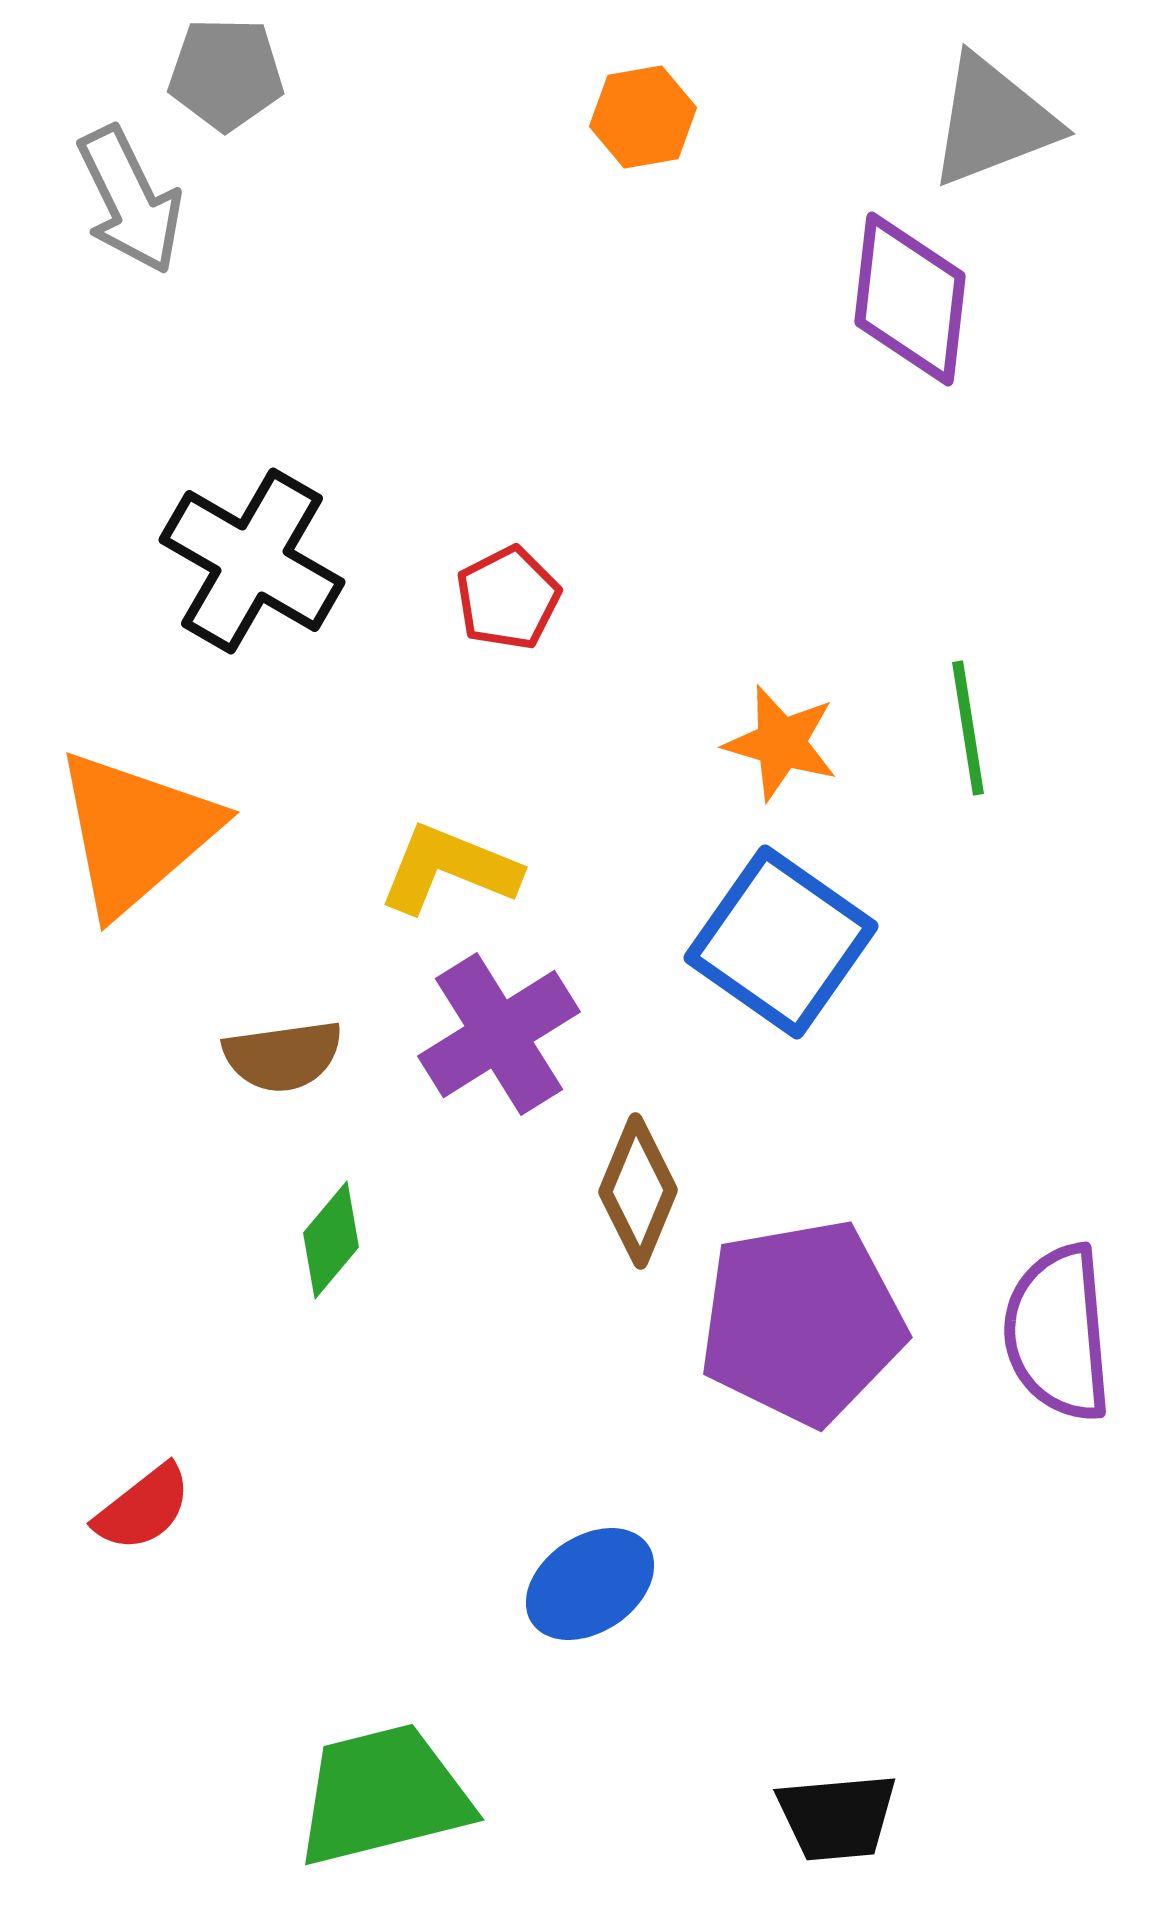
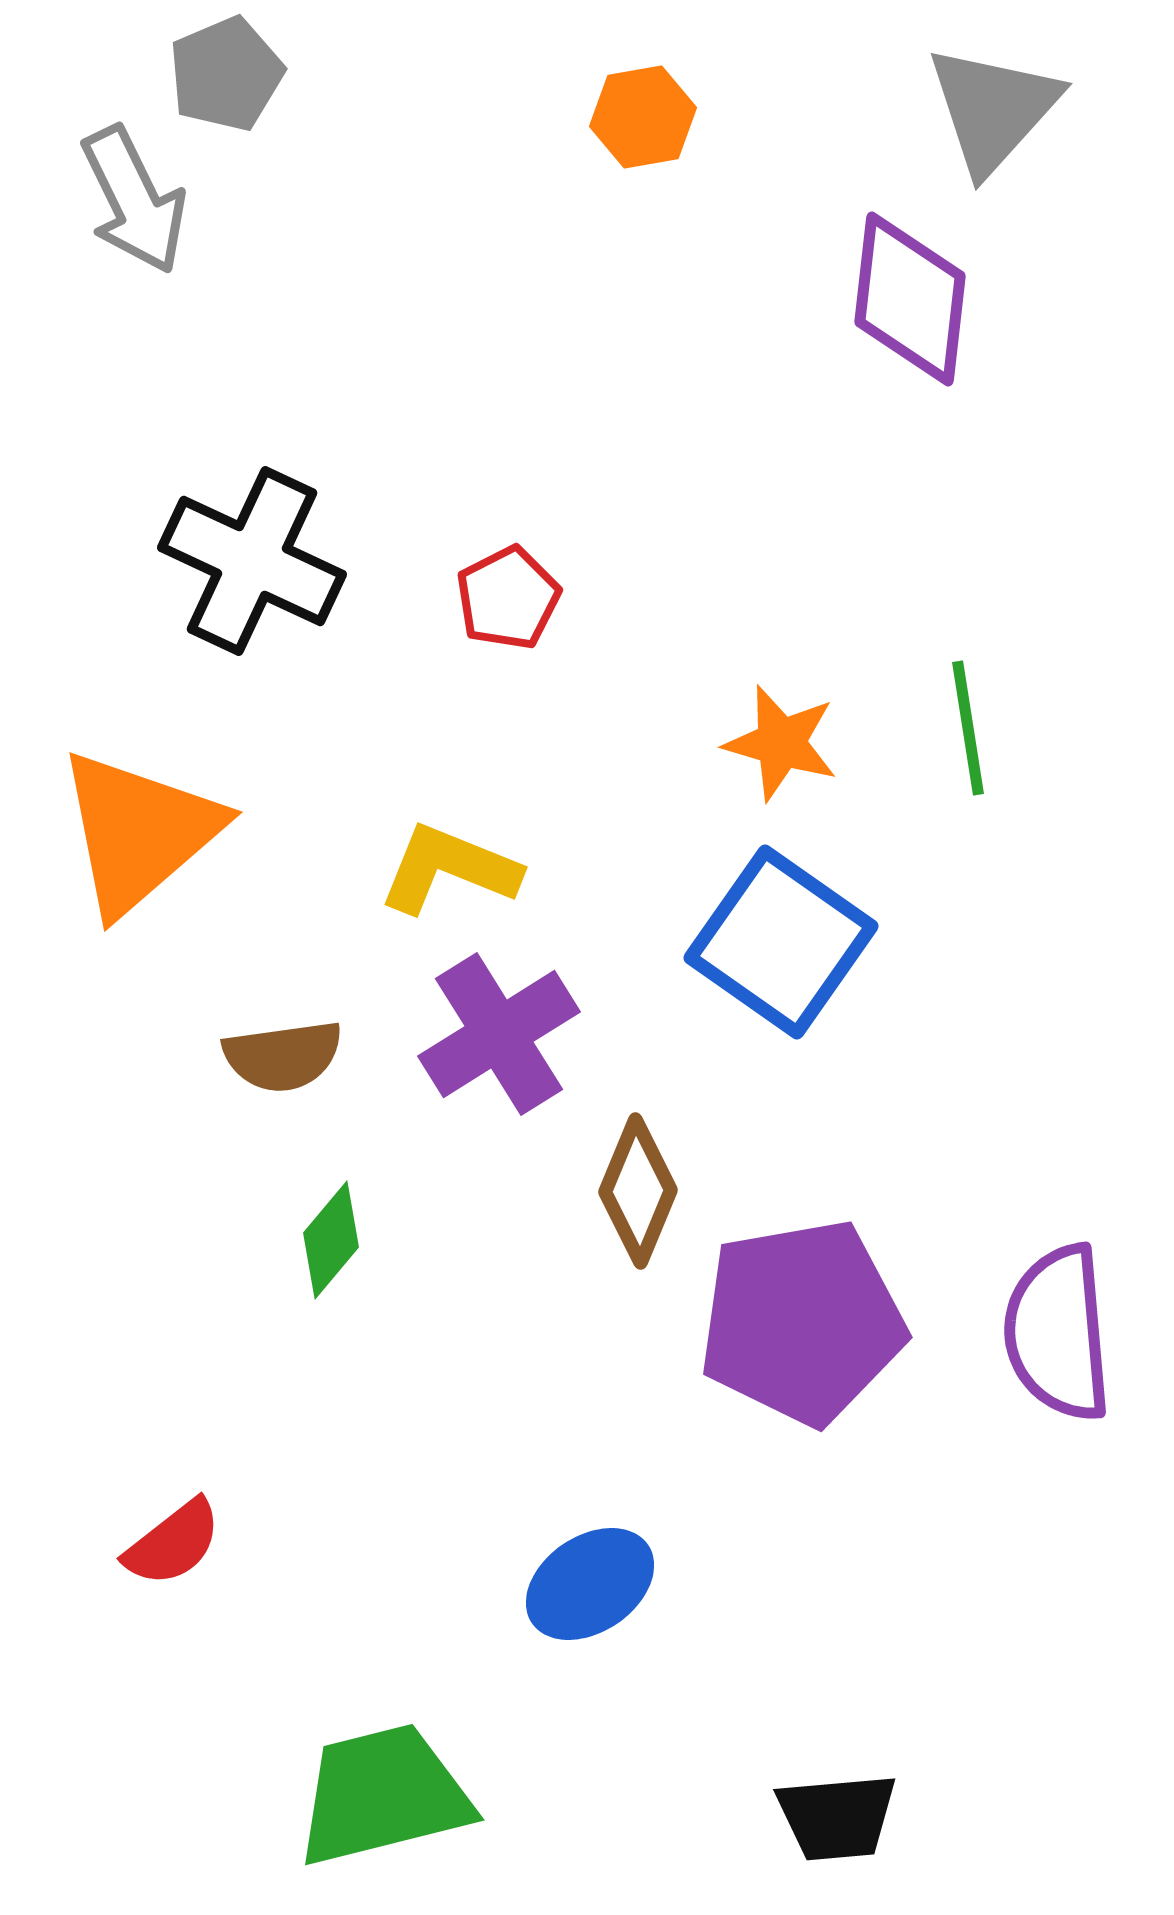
gray pentagon: rotated 24 degrees counterclockwise
gray triangle: moved 12 px up; rotated 27 degrees counterclockwise
gray arrow: moved 4 px right
black cross: rotated 5 degrees counterclockwise
orange triangle: moved 3 px right
red semicircle: moved 30 px right, 35 px down
